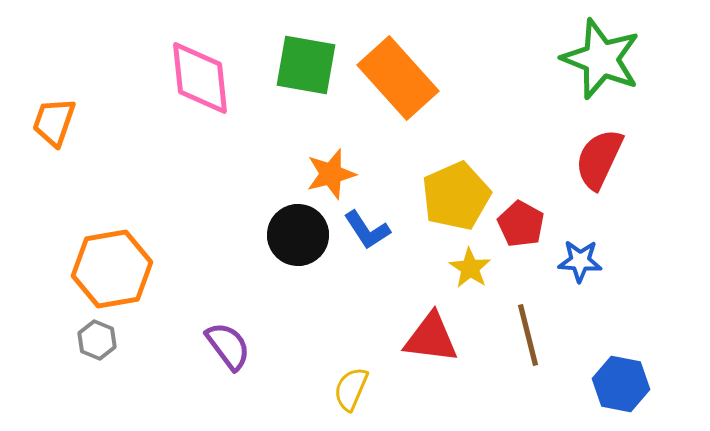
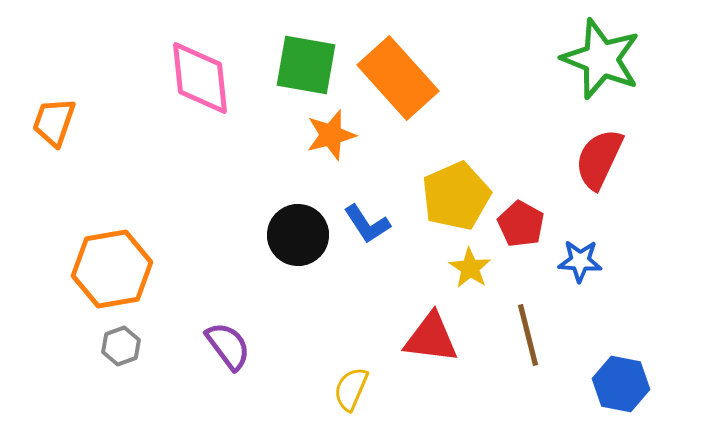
orange star: moved 39 px up
blue L-shape: moved 6 px up
gray hexagon: moved 24 px right, 6 px down; rotated 18 degrees clockwise
